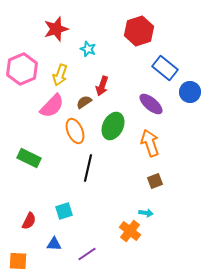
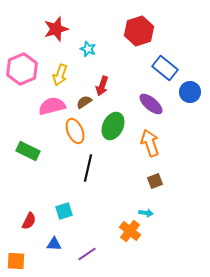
pink semicircle: rotated 148 degrees counterclockwise
green rectangle: moved 1 px left, 7 px up
orange square: moved 2 px left
